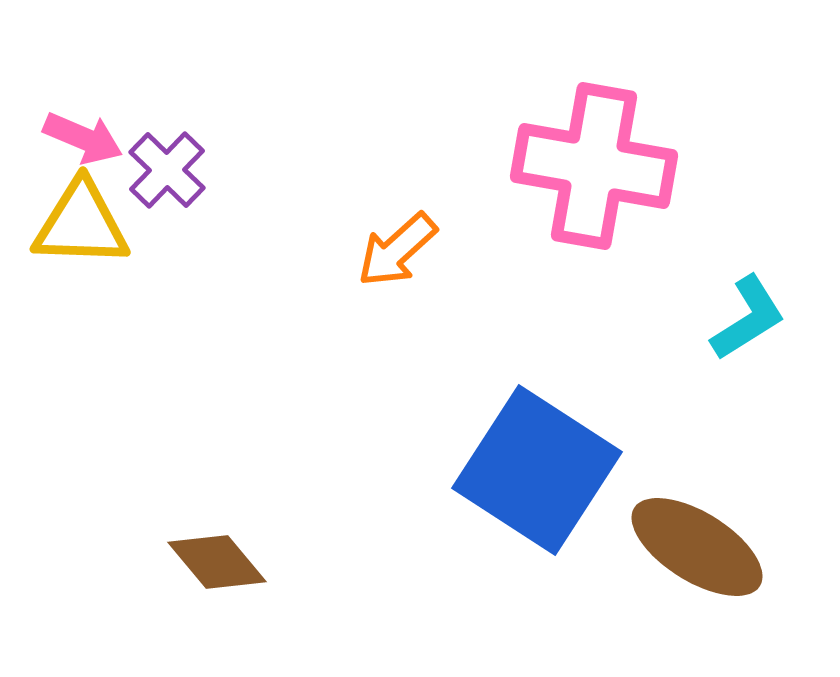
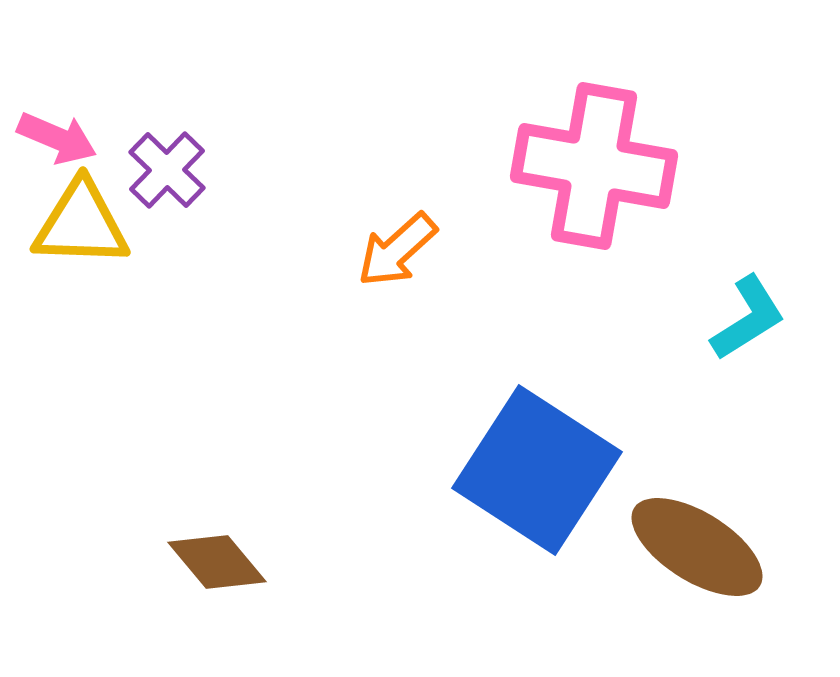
pink arrow: moved 26 px left
